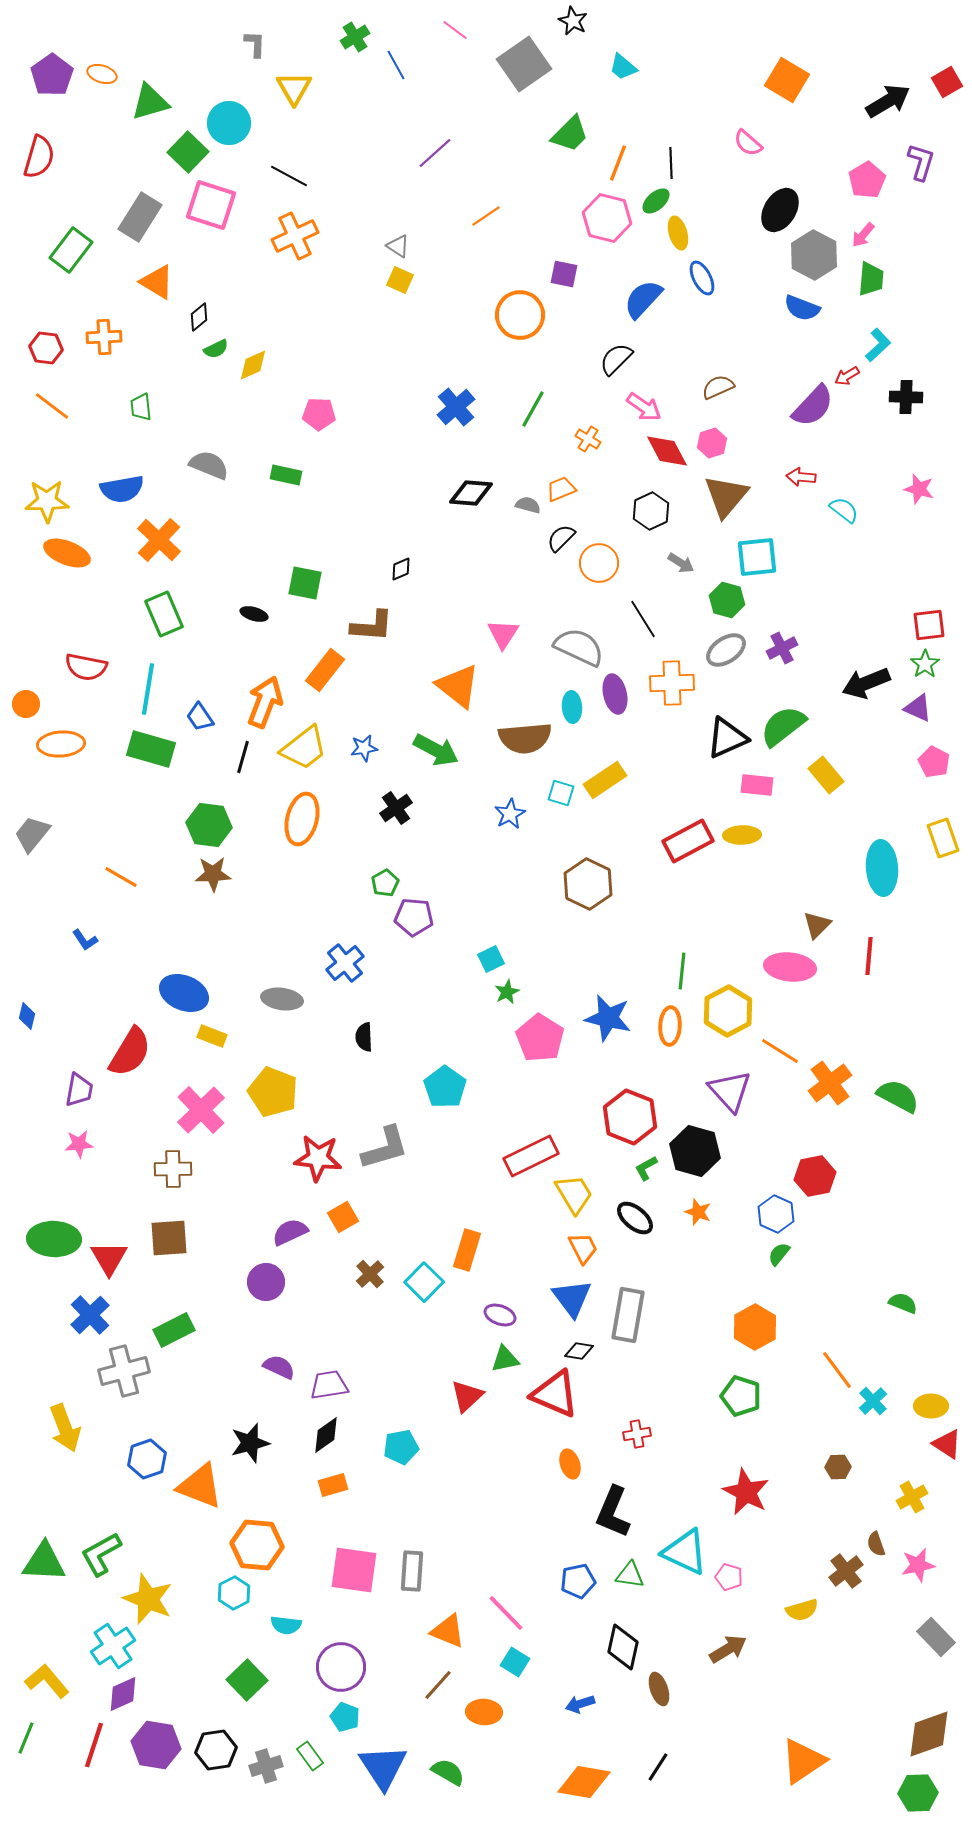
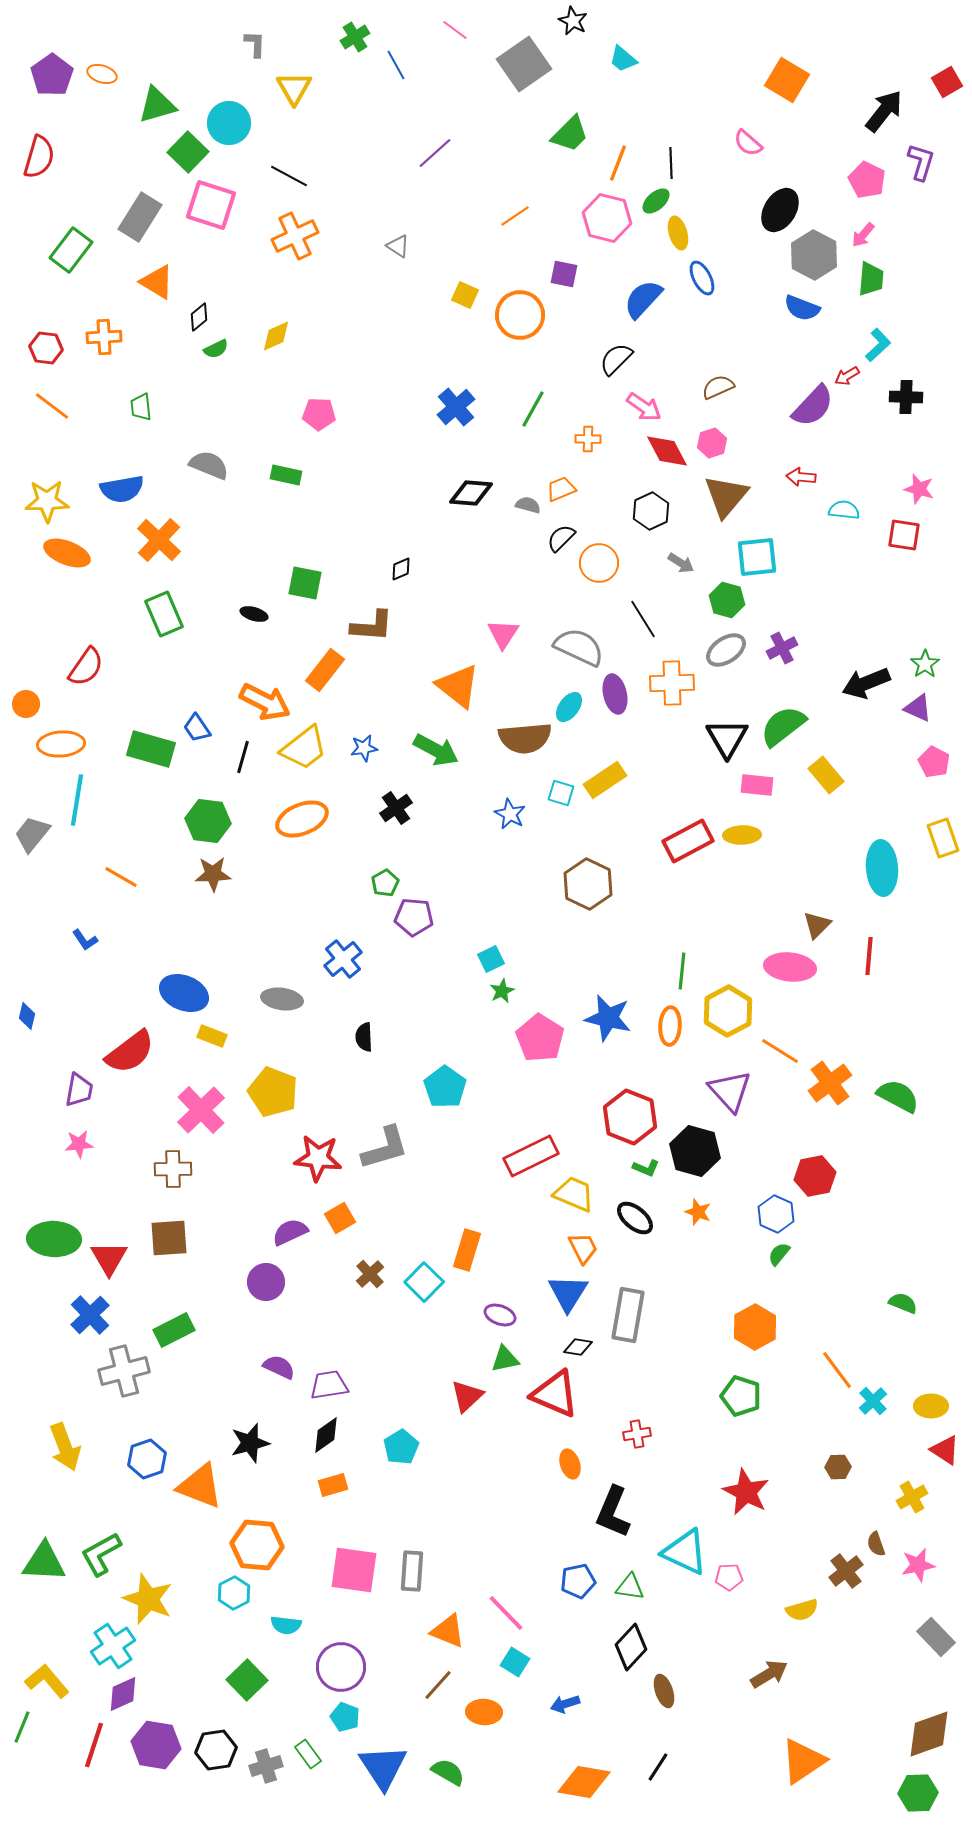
cyan trapezoid at (623, 67): moved 8 px up
black arrow at (888, 101): moved 4 px left, 10 px down; rotated 21 degrees counterclockwise
green triangle at (150, 102): moved 7 px right, 3 px down
pink pentagon at (867, 180): rotated 15 degrees counterclockwise
orange line at (486, 216): moved 29 px right
yellow square at (400, 280): moved 65 px right, 15 px down
yellow diamond at (253, 365): moved 23 px right, 29 px up
orange cross at (588, 439): rotated 30 degrees counterclockwise
cyan semicircle at (844, 510): rotated 32 degrees counterclockwise
red square at (929, 625): moved 25 px left, 90 px up; rotated 16 degrees clockwise
red semicircle at (86, 667): rotated 66 degrees counterclockwise
cyan line at (148, 689): moved 71 px left, 111 px down
orange arrow at (265, 702): rotated 96 degrees clockwise
cyan ellipse at (572, 707): moved 3 px left; rotated 40 degrees clockwise
blue trapezoid at (200, 717): moved 3 px left, 11 px down
black triangle at (727, 738): rotated 36 degrees counterclockwise
blue star at (510, 814): rotated 16 degrees counterclockwise
orange ellipse at (302, 819): rotated 54 degrees clockwise
green hexagon at (209, 825): moved 1 px left, 4 px up
blue cross at (345, 963): moved 2 px left, 4 px up
green star at (507, 992): moved 5 px left, 1 px up
red semicircle at (130, 1052): rotated 22 degrees clockwise
green L-shape at (646, 1168): rotated 128 degrees counterclockwise
yellow trapezoid at (574, 1194): rotated 36 degrees counterclockwise
orange square at (343, 1217): moved 3 px left, 1 px down
blue triangle at (572, 1298): moved 4 px left, 5 px up; rotated 9 degrees clockwise
black diamond at (579, 1351): moved 1 px left, 4 px up
yellow arrow at (65, 1428): moved 19 px down
red triangle at (947, 1444): moved 2 px left, 6 px down
cyan pentagon at (401, 1447): rotated 20 degrees counterclockwise
green triangle at (630, 1575): moved 12 px down
pink pentagon at (729, 1577): rotated 20 degrees counterclockwise
black diamond at (623, 1647): moved 8 px right; rotated 30 degrees clockwise
brown arrow at (728, 1649): moved 41 px right, 25 px down
brown ellipse at (659, 1689): moved 5 px right, 2 px down
blue arrow at (580, 1704): moved 15 px left
green line at (26, 1738): moved 4 px left, 11 px up
green rectangle at (310, 1756): moved 2 px left, 2 px up
